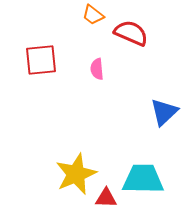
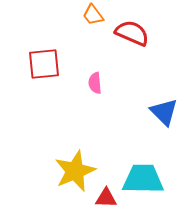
orange trapezoid: rotated 15 degrees clockwise
red semicircle: moved 1 px right
red square: moved 3 px right, 4 px down
pink semicircle: moved 2 px left, 14 px down
blue triangle: rotated 32 degrees counterclockwise
yellow star: moved 1 px left, 3 px up
